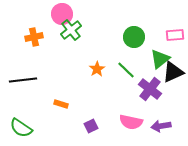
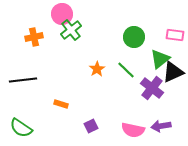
pink rectangle: rotated 12 degrees clockwise
purple cross: moved 2 px right, 1 px up
pink semicircle: moved 2 px right, 8 px down
